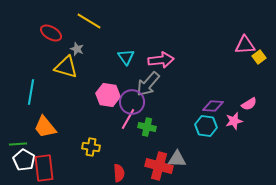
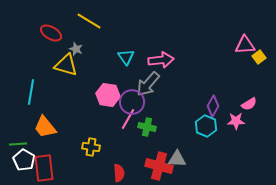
gray star: moved 1 px left
yellow triangle: moved 2 px up
purple diamond: rotated 65 degrees counterclockwise
pink star: moved 2 px right; rotated 12 degrees clockwise
cyan hexagon: rotated 15 degrees clockwise
